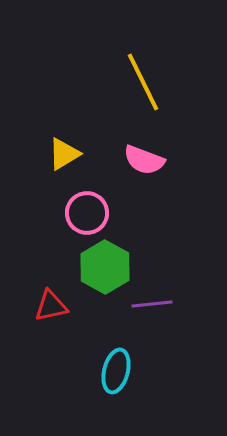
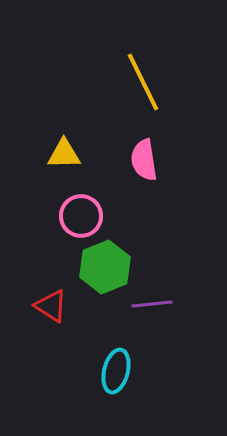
yellow triangle: rotated 30 degrees clockwise
pink semicircle: rotated 60 degrees clockwise
pink circle: moved 6 px left, 3 px down
green hexagon: rotated 9 degrees clockwise
red triangle: rotated 45 degrees clockwise
